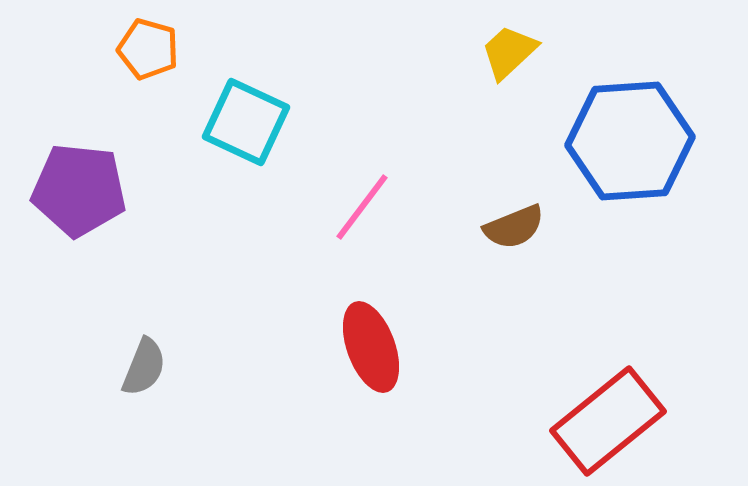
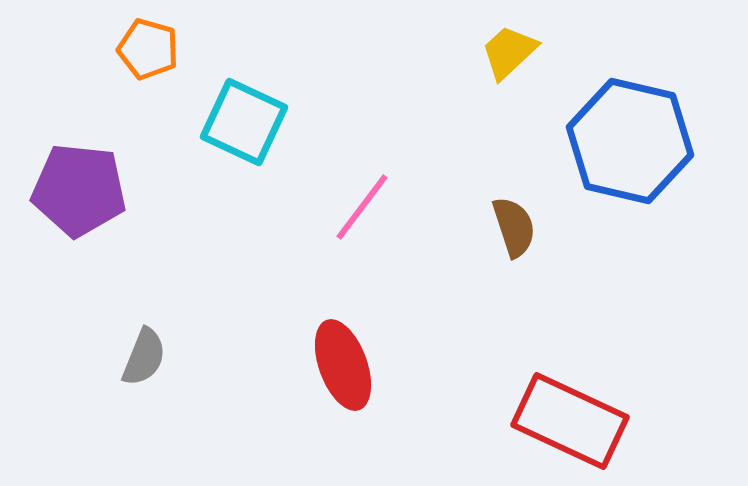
cyan square: moved 2 px left
blue hexagon: rotated 17 degrees clockwise
brown semicircle: rotated 86 degrees counterclockwise
red ellipse: moved 28 px left, 18 px down
gray semicircle: moved 10 px up
red rectangle: moved 38 px left; rotated 64 degrees clockwise
